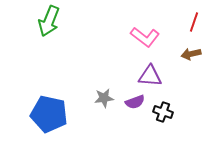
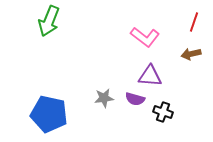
purple semicircle: moved 3 px up; rotated 36 degrees clockwise
